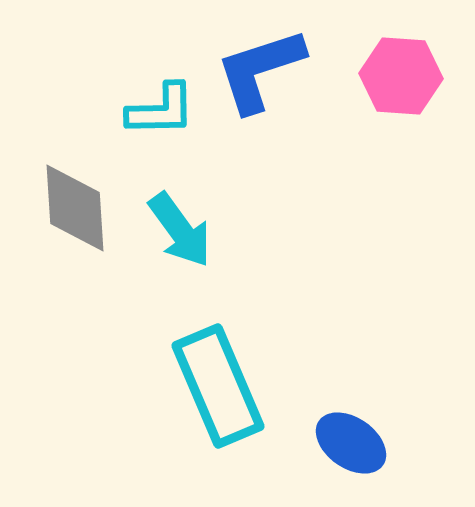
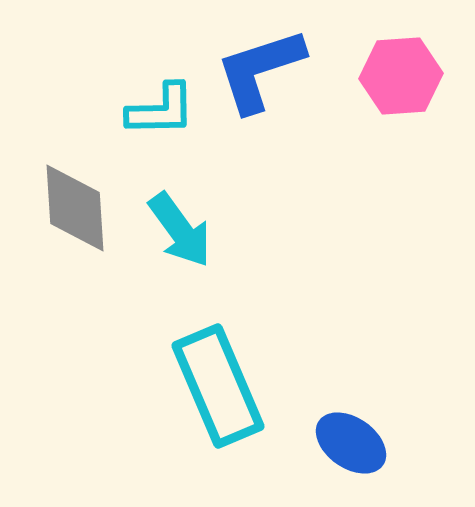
pink hexagon: rotated 8 degrees counterclockwise
